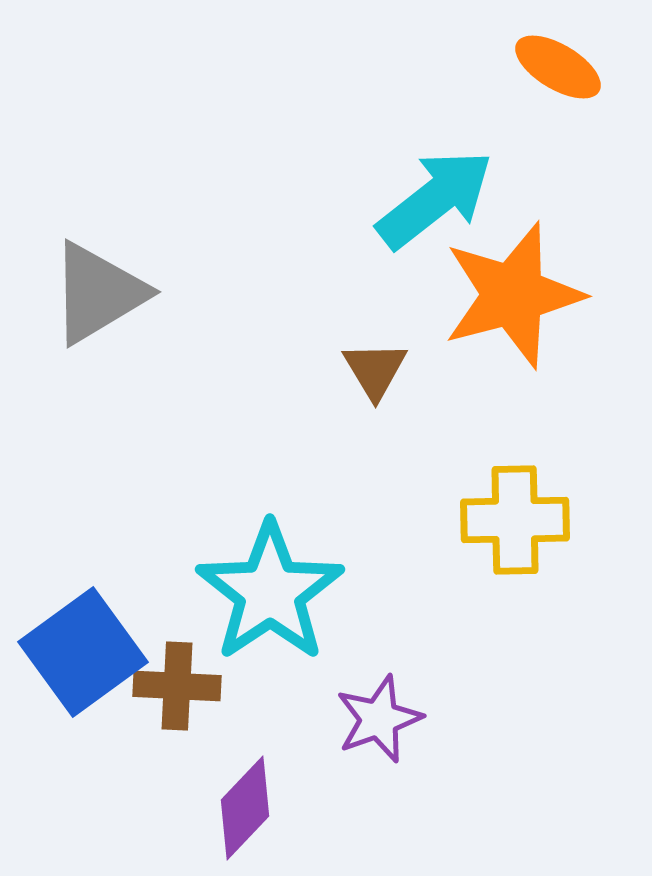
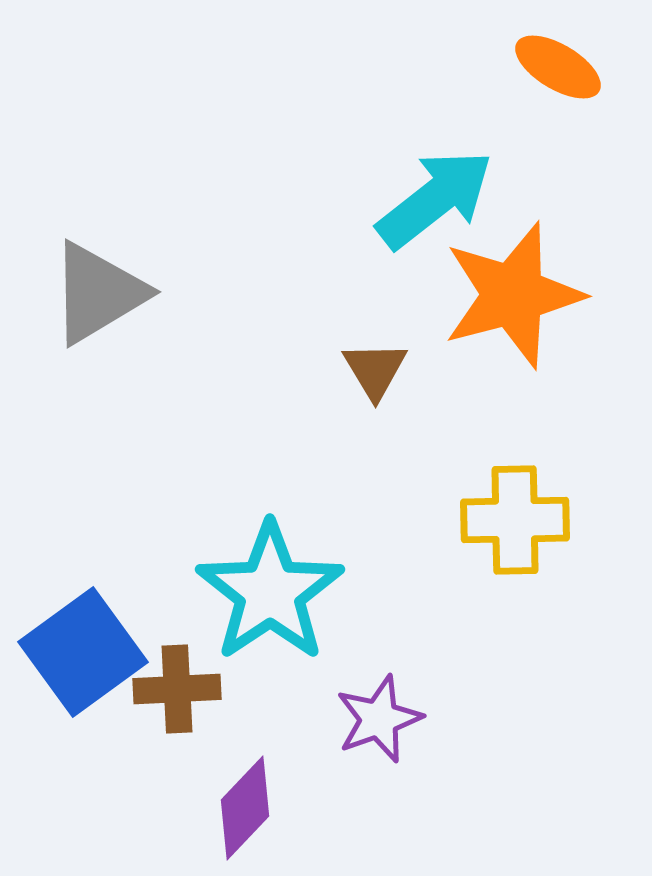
brown cross: moved 3 px down; rotated 6 degrees counterclockwise
